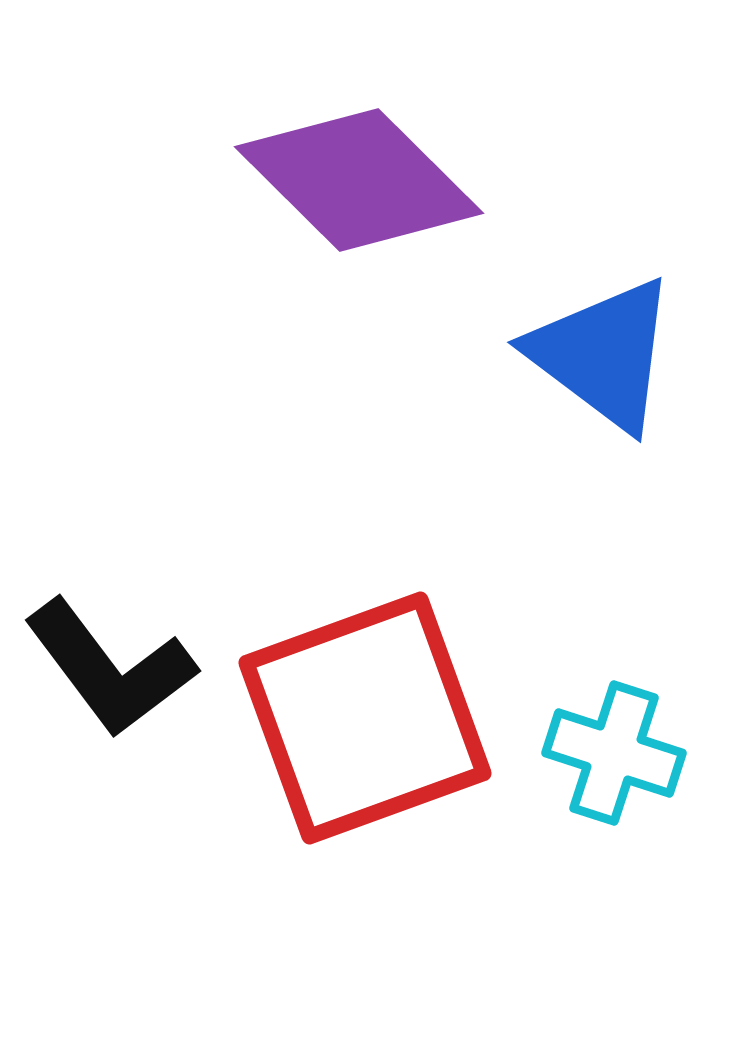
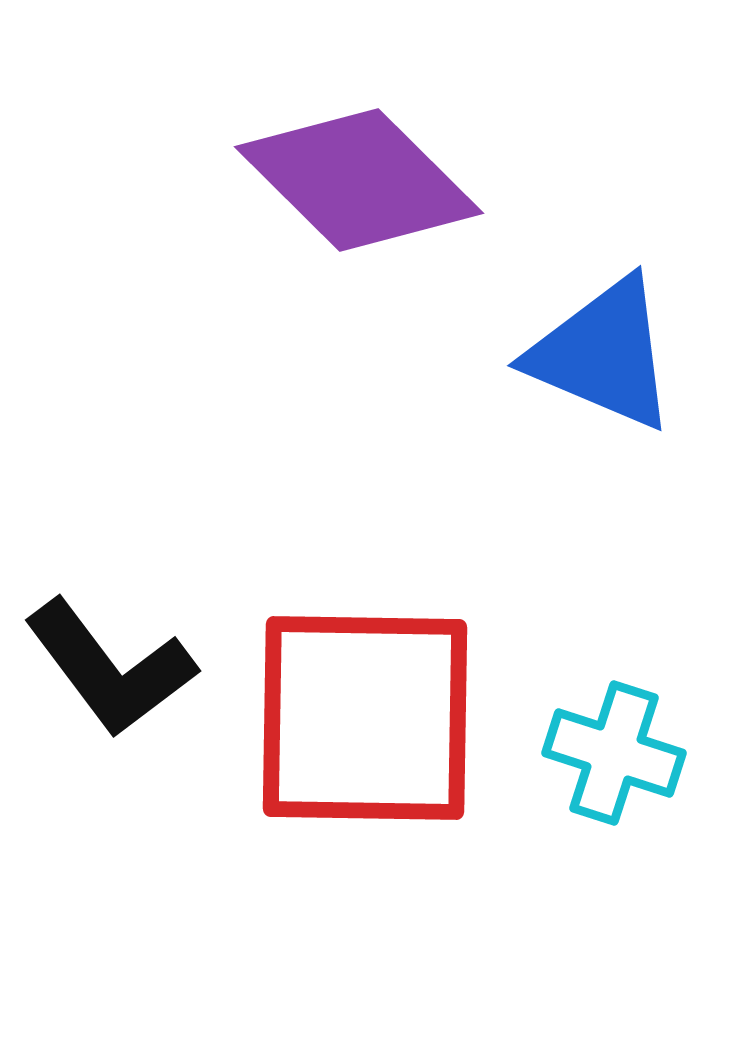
blue triangle: rotated 14 degrees counterclockwise
red square: rotated 21 degrees clockwise
